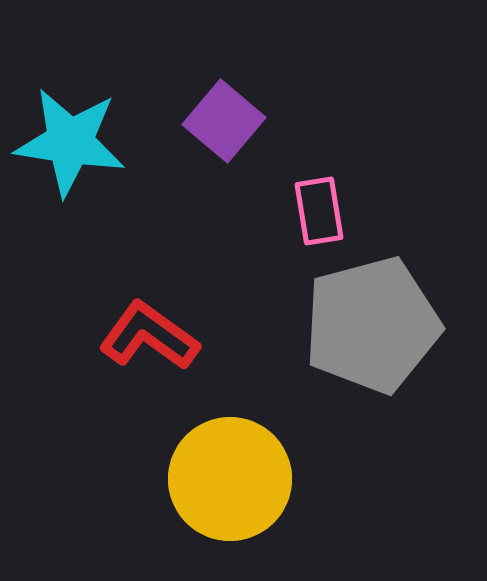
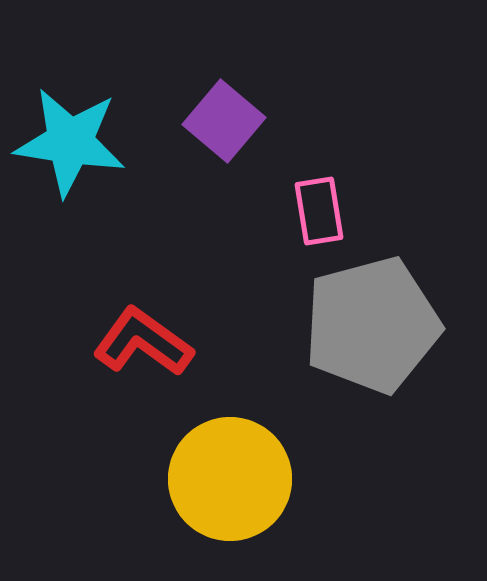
red L-shape: moved 6 px left, 6 px down
